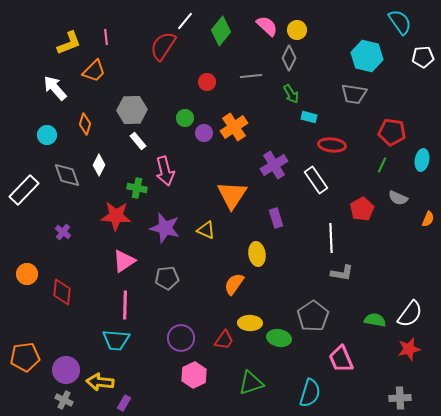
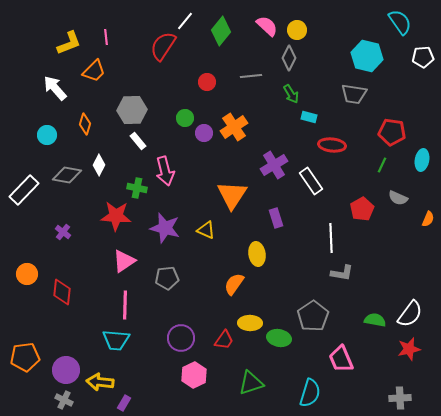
gray diamond at (67, 175): rotated 60 degrees counterclockwise
white rectangle at (316, 180): moved 5 px left, 1 px down
